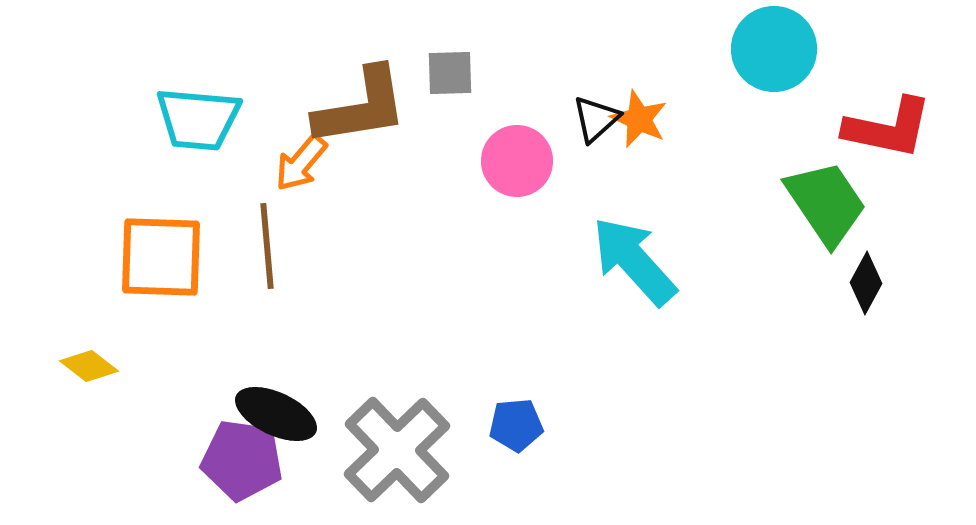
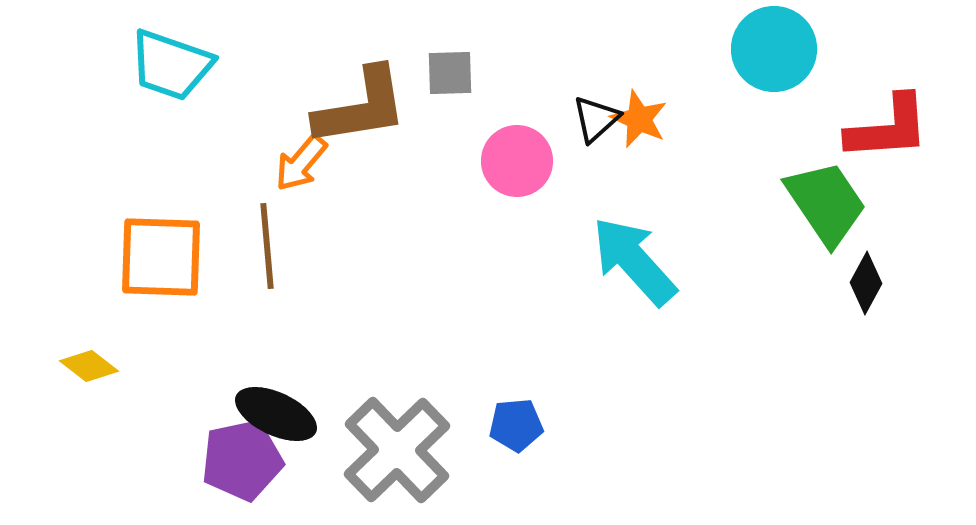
cyan trapezoid: moved 27 px left, 54 px up; rotated 14 degrees clockwise
red L-shape: rotated 16 degrees counterclockwise
purple pentagon: rotated 20 degrees counterclockwise
